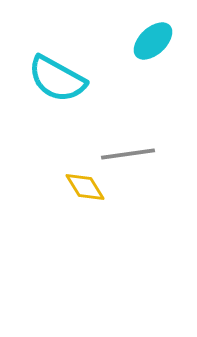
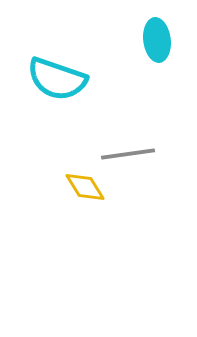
cyan ellipse: moved 4 px right, 1 px up; rotated 54 degrees counterclockwise
cyan semicircle: rotated 10 degrees counterclockwise
